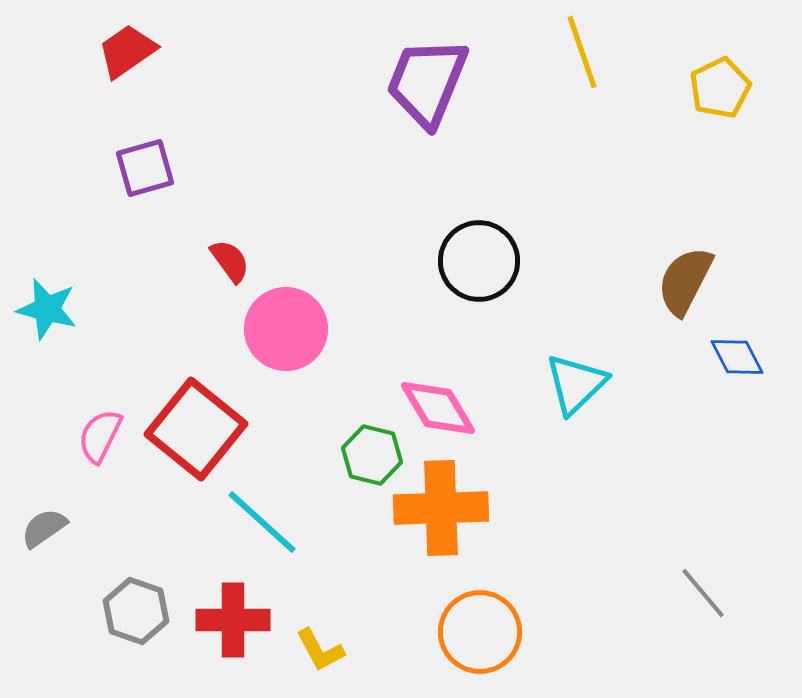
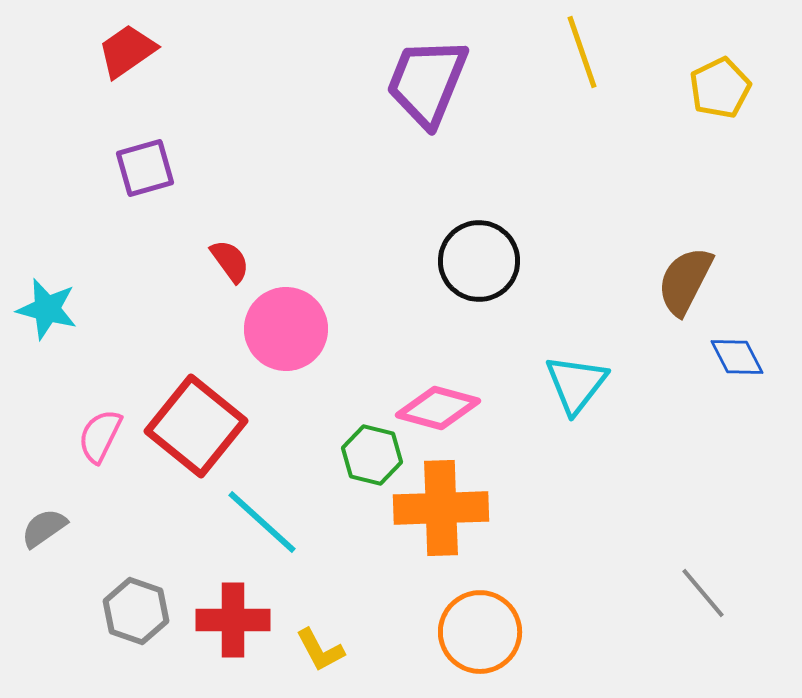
cyan triangle: rotated 8 degrees counterclockwise
pink diamond: rotated 44 degrees counterclockwise
red square: moved 3 px up
